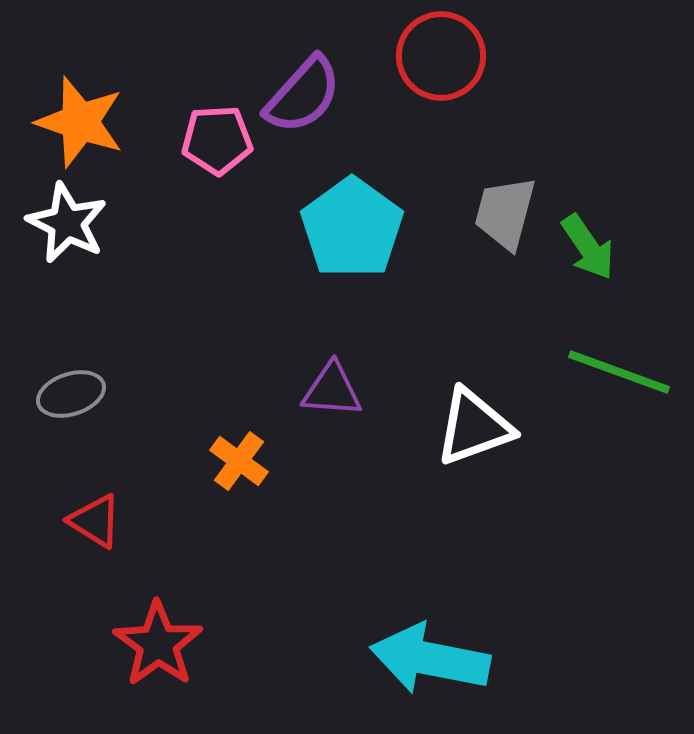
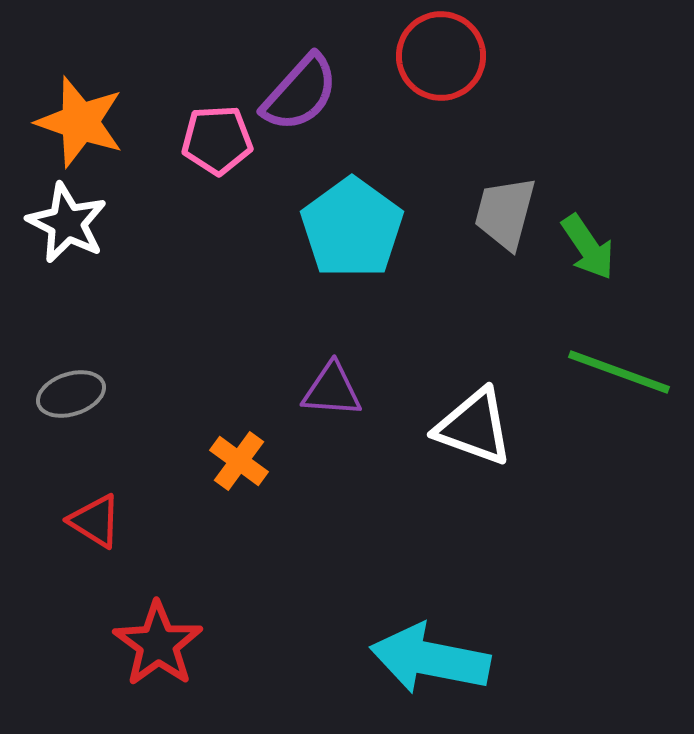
purple semicircle: moved 3 px left, 2 px up
white triangle: rotated 40 degrees clockwise
